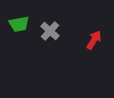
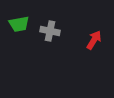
gray cross: rotated 30 degrees counterclockwise
